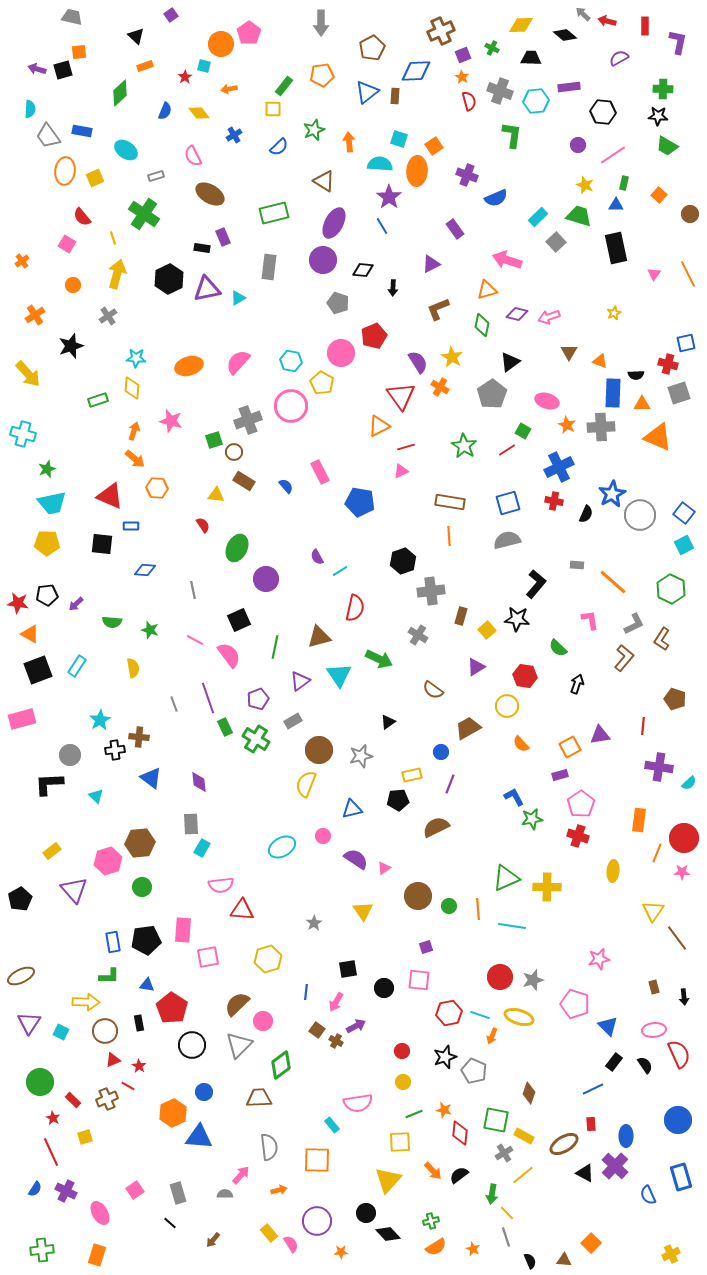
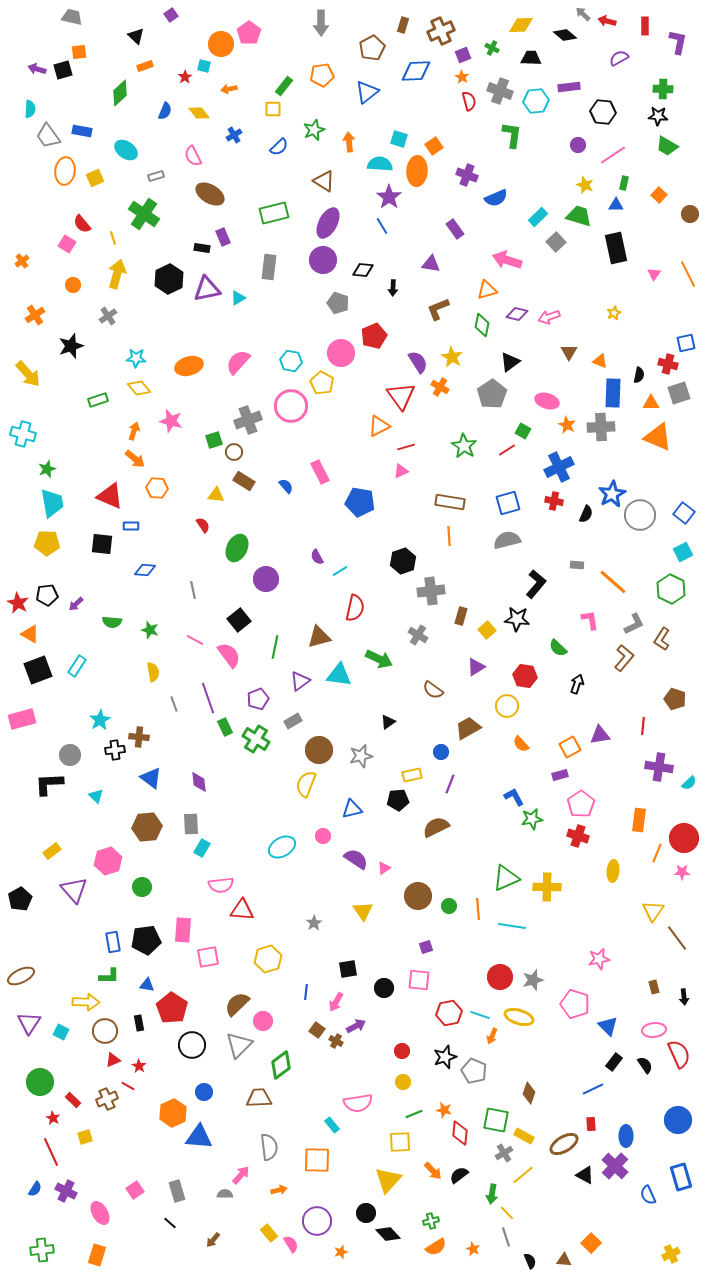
brown rectangle at (395, 96): moved 8 px right, 71 px up; rotated 14 degrees clockwise
red semicircle at (82, 217): moved 7 px down
purple ellipse at (334, 223): moved 6 px left
purple triangle at (431, 264): rotated 36 degrees clockwise
black semicircle at (636, 375): moved 3 px right; rotated 77 degrees counterclockwise
yellow diamond at (132, 388): moved 7 px right; rotated 45 degrees counterclockwise
orange triangle at (642, 404): moved 9 px right, 1 px up
cyan trapezoid at (52, 503): rotated 88 degrees counterclockwise
cyan square at (684, 545): moved 1 px left, 7 px down
red star at (18, 603): rotated 20 degrees clockwise
black square at (239, 620): rotated 15 degrees counterclockwise
yellow semicircle at (133, 668): moved 20 px right, 4 px down
cyan triangle at (339, 675): rotated 48 degrees counterclockwise
brown hexagon at (140, 843): moved 7 px right, 16 px up
black triangle at (585, 1173): moved 2 px down
gray rectangle at (178, 1193): moved 1 px left, 2 px up
orange star at (341, 1252): rotated 16 degrees counterclockwise
